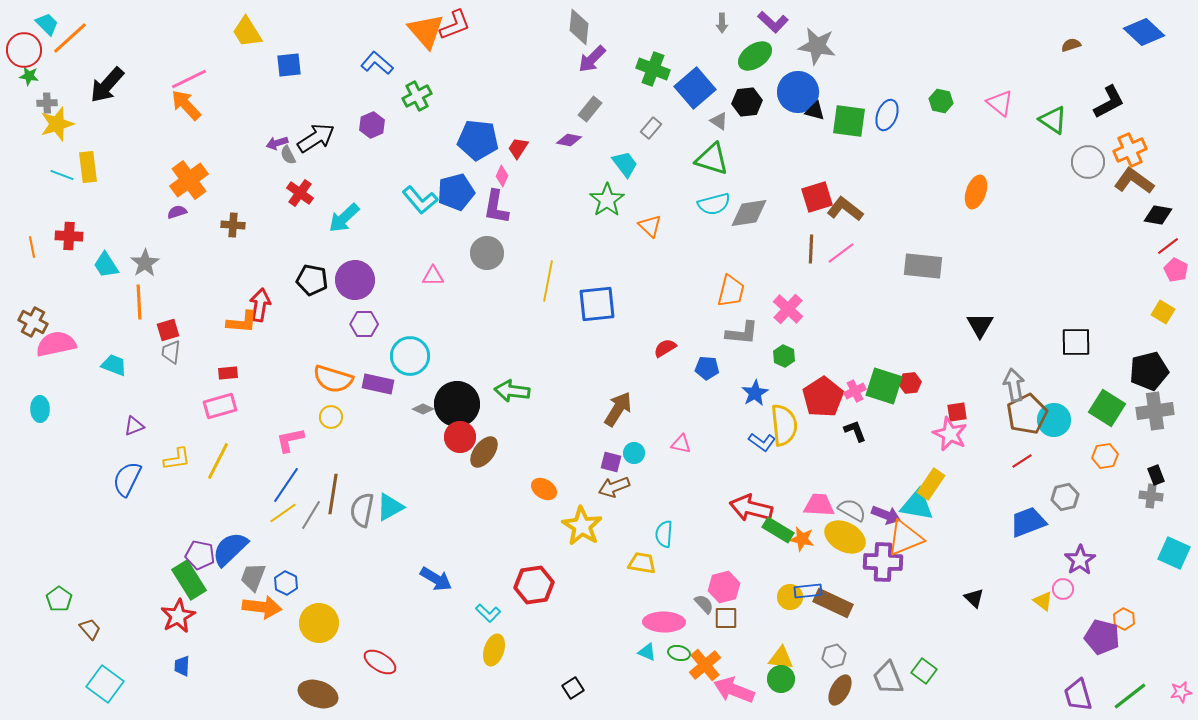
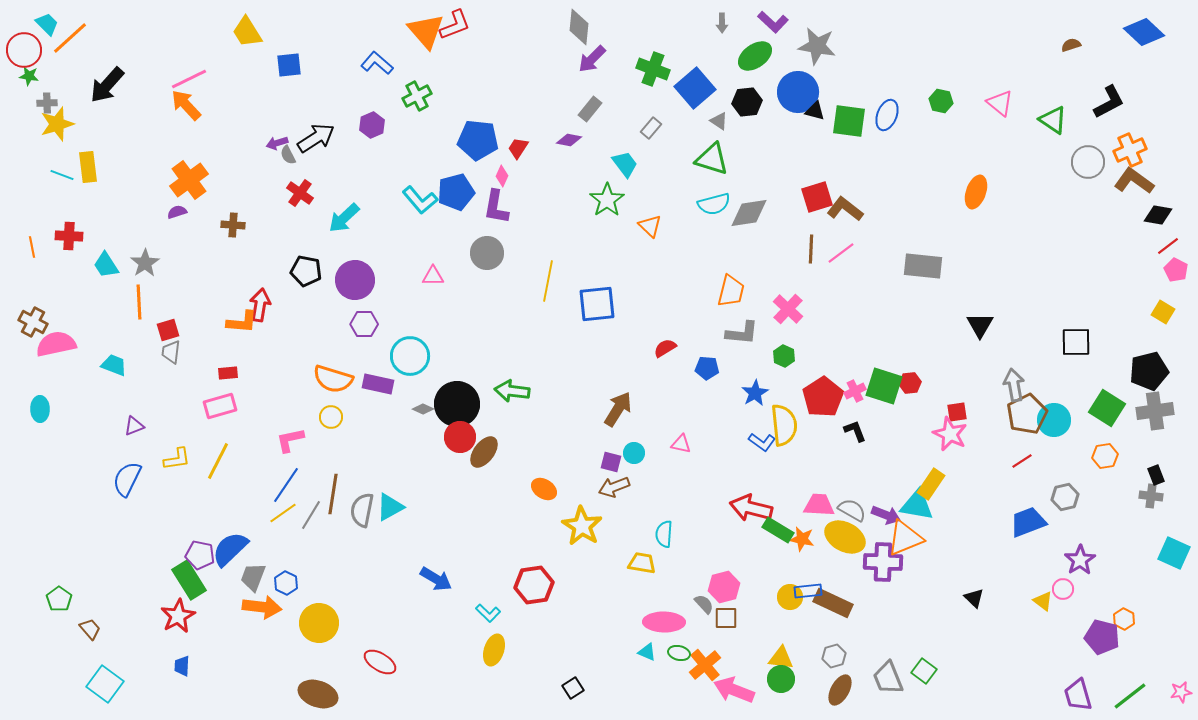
black pentagon at (312, 280): moved 6 px left, 9 px up
